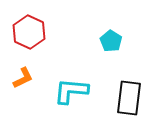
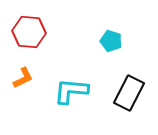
red hexagon: rotated 20 degrees counterclockwise
cyan pentagon: rotated 15 degrees counterclockwise
black rectangle: moved 5 px up; rotated 20 degrees clockwise
